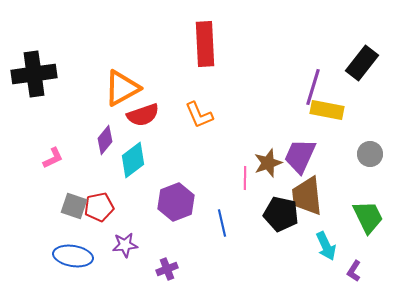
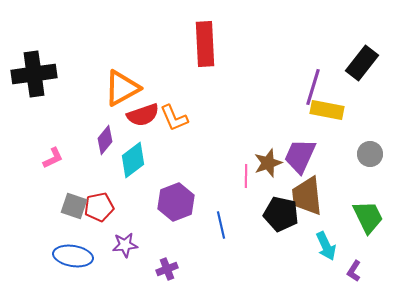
orange L-shape: moved 25 px left, 3 px down
pink line: moved 1 px right, 2 px up
blue line: moved 1 px left, 2 px down
